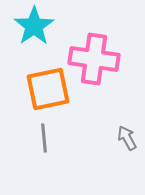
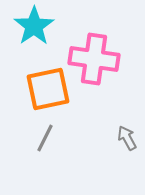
gray line: moved 1 px right; rotated 32 degrees clockwise
